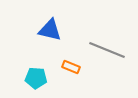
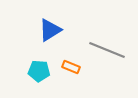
blue triangle: rotated 45 degrees counterclockwise
cyan pentagon: moved 3 px right, 7 px up
